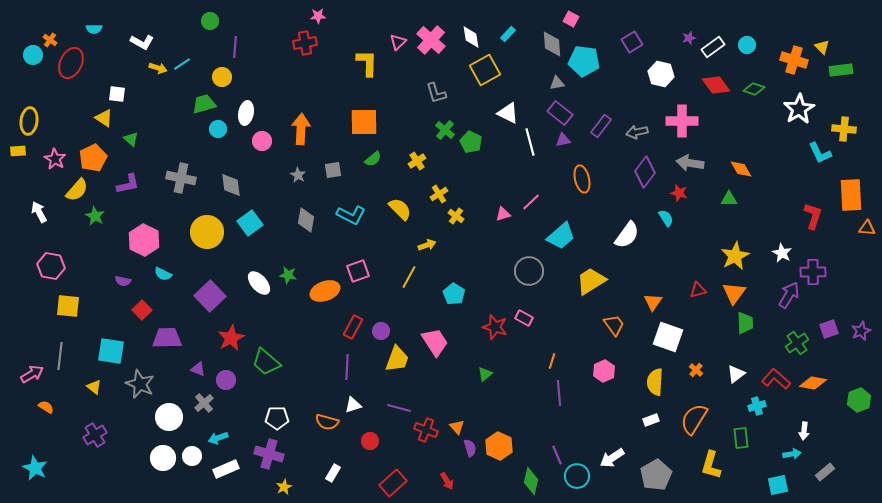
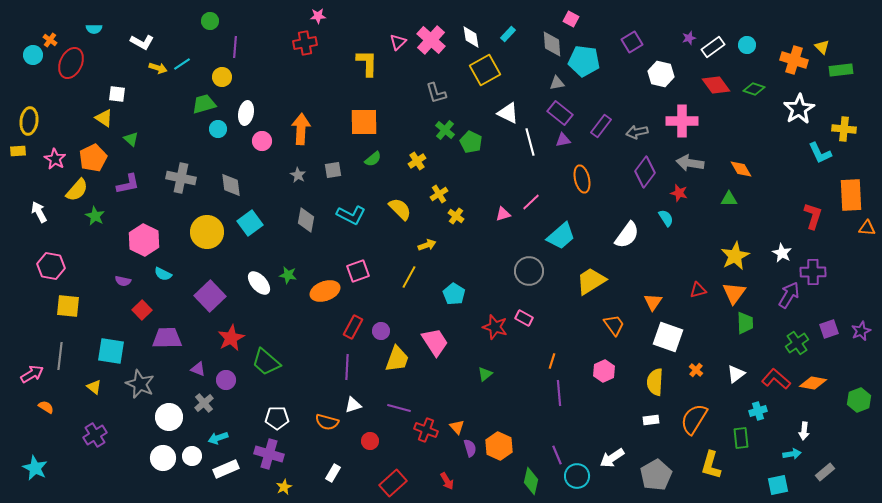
cyan cross at (757, 406): moved 1 px right, 5 px down
white rectangle at (651, 420): rotated 14 degrees clockwise
